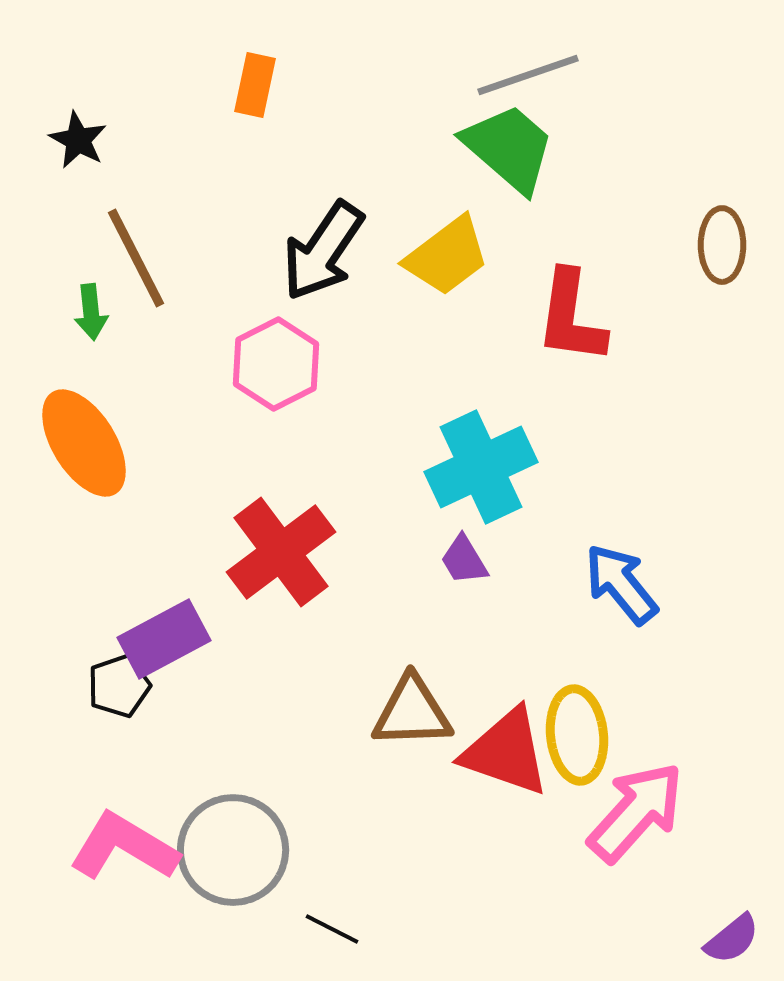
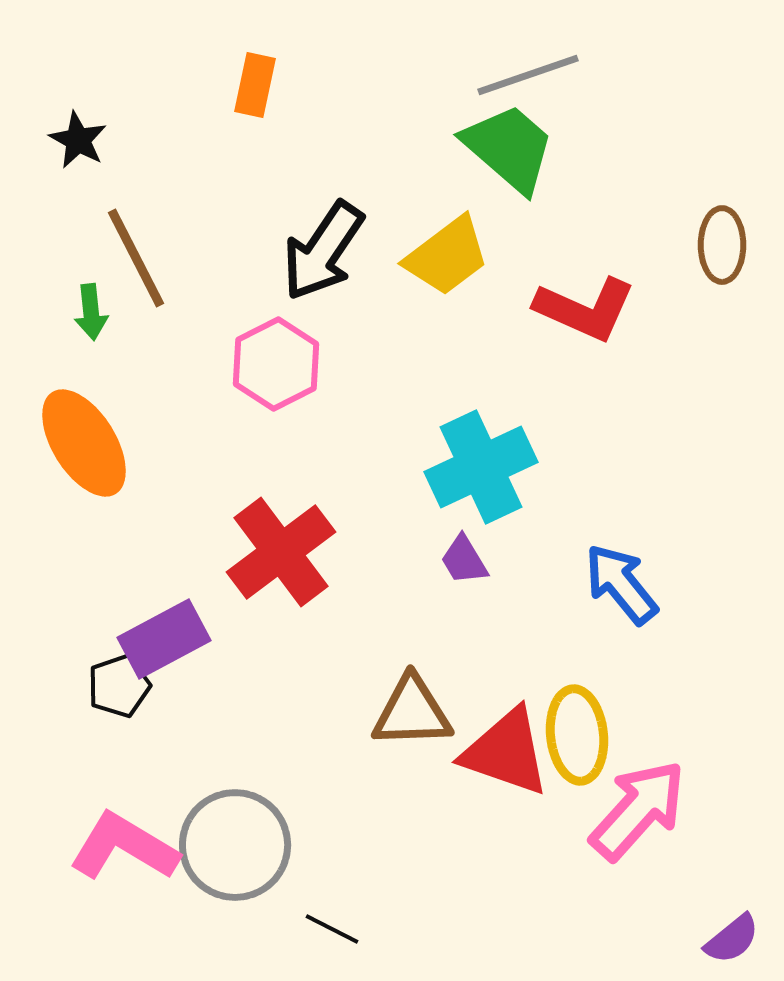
red L-shape: moved 14 px right, 8 px up; rotated 74 degrees counterclockwise
pink arrow: moved 2 px right, 2 px up
gray circle: moved 2 px right, 5 px up
